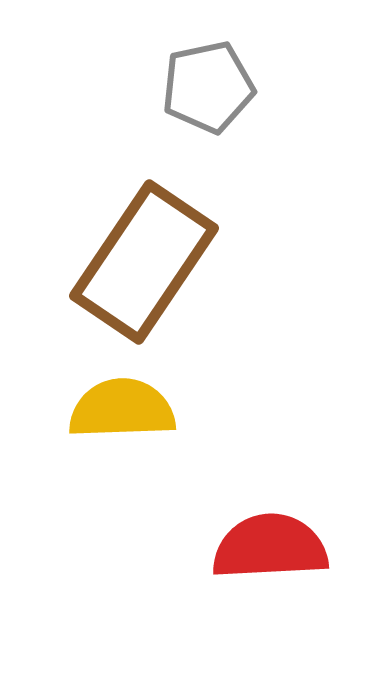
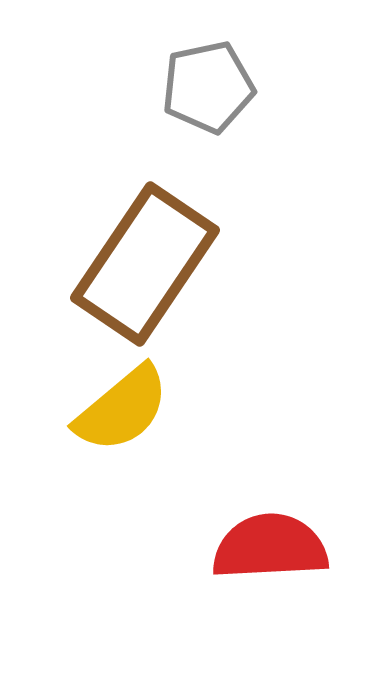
brown rectangle: moved 1 px right, 2 px down
yellow semicircle: rotated 142 degrees clockwise
